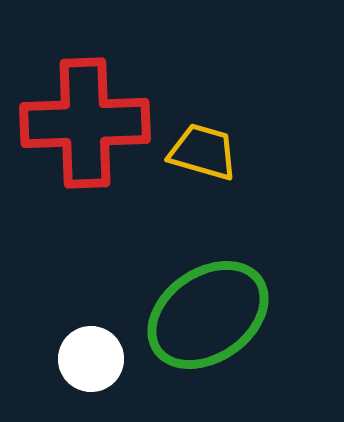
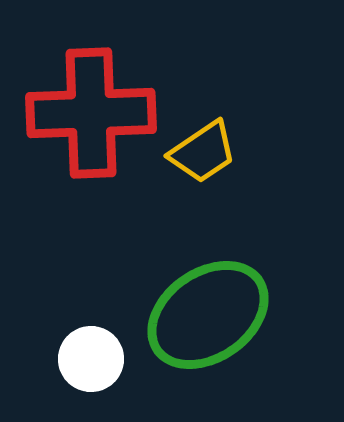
red cross: moved 6 px right, 10 px up
yellow trapezoid: rotated 130 degrees clockwise
